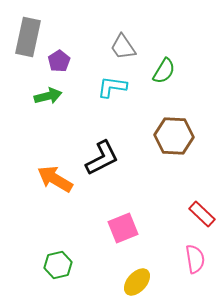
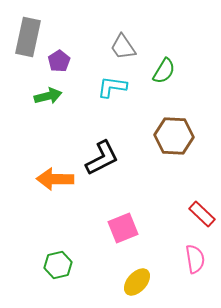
orange arrow: rotated 30 degrees counterclockwise
